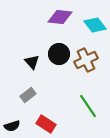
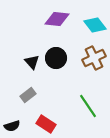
purple diamond: moved 3 px left, 2 px down
black circle: moved 3 px left, 4 px down
brown cross: moved 8 px right, 2 px up
